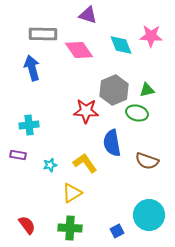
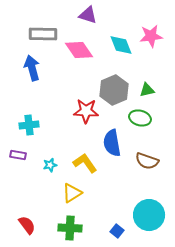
pink star: rotated 10 degrees counterclockwise
green ellipse: moved 3 px right, 5 px down
blue square: rotated 24 degrees counterclockwise
